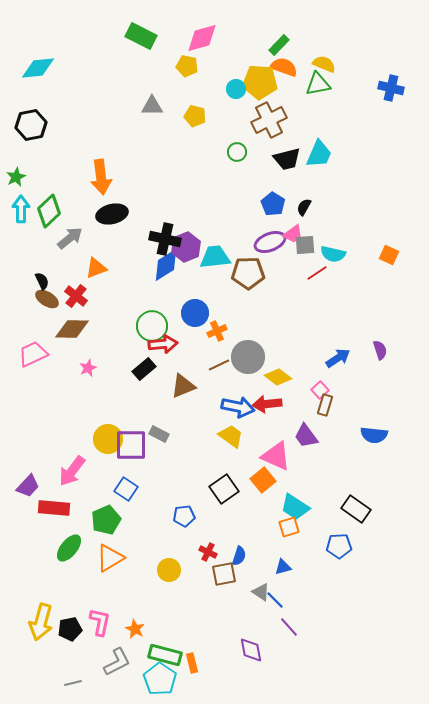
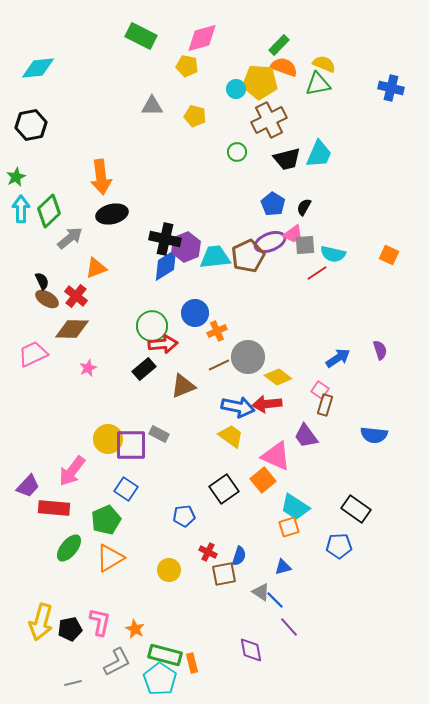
brown pentagon at (248, 273): moved 17 px up; rotated 24 degrees counterclockwise
pink square at (320, 390): rotated 12 degrees counterclockwise
